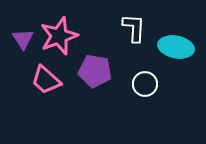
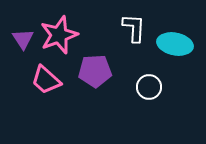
pink star: moved 1 px up
cyan ellipse: moved 1 px left, 3 px up
purple pentagon: rotated 12 degrees counterclockwise
white circle: moved 4 px right, 3 px down
